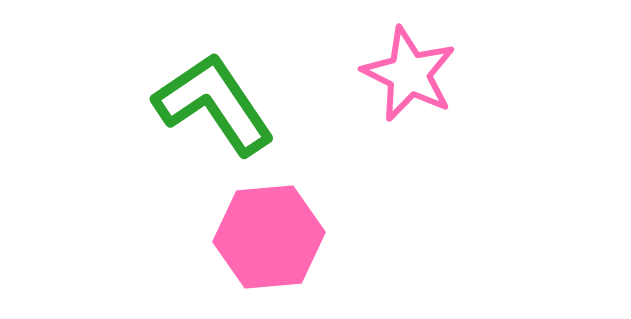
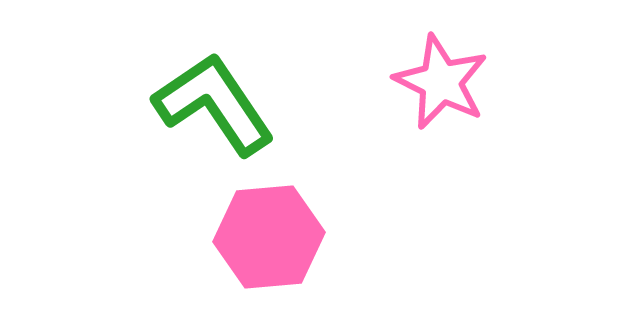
pink star: moved 32 px right, 8 px down
